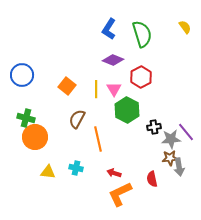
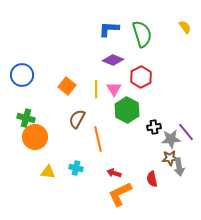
blue L-shape: rotated 60 degrees clockwise
